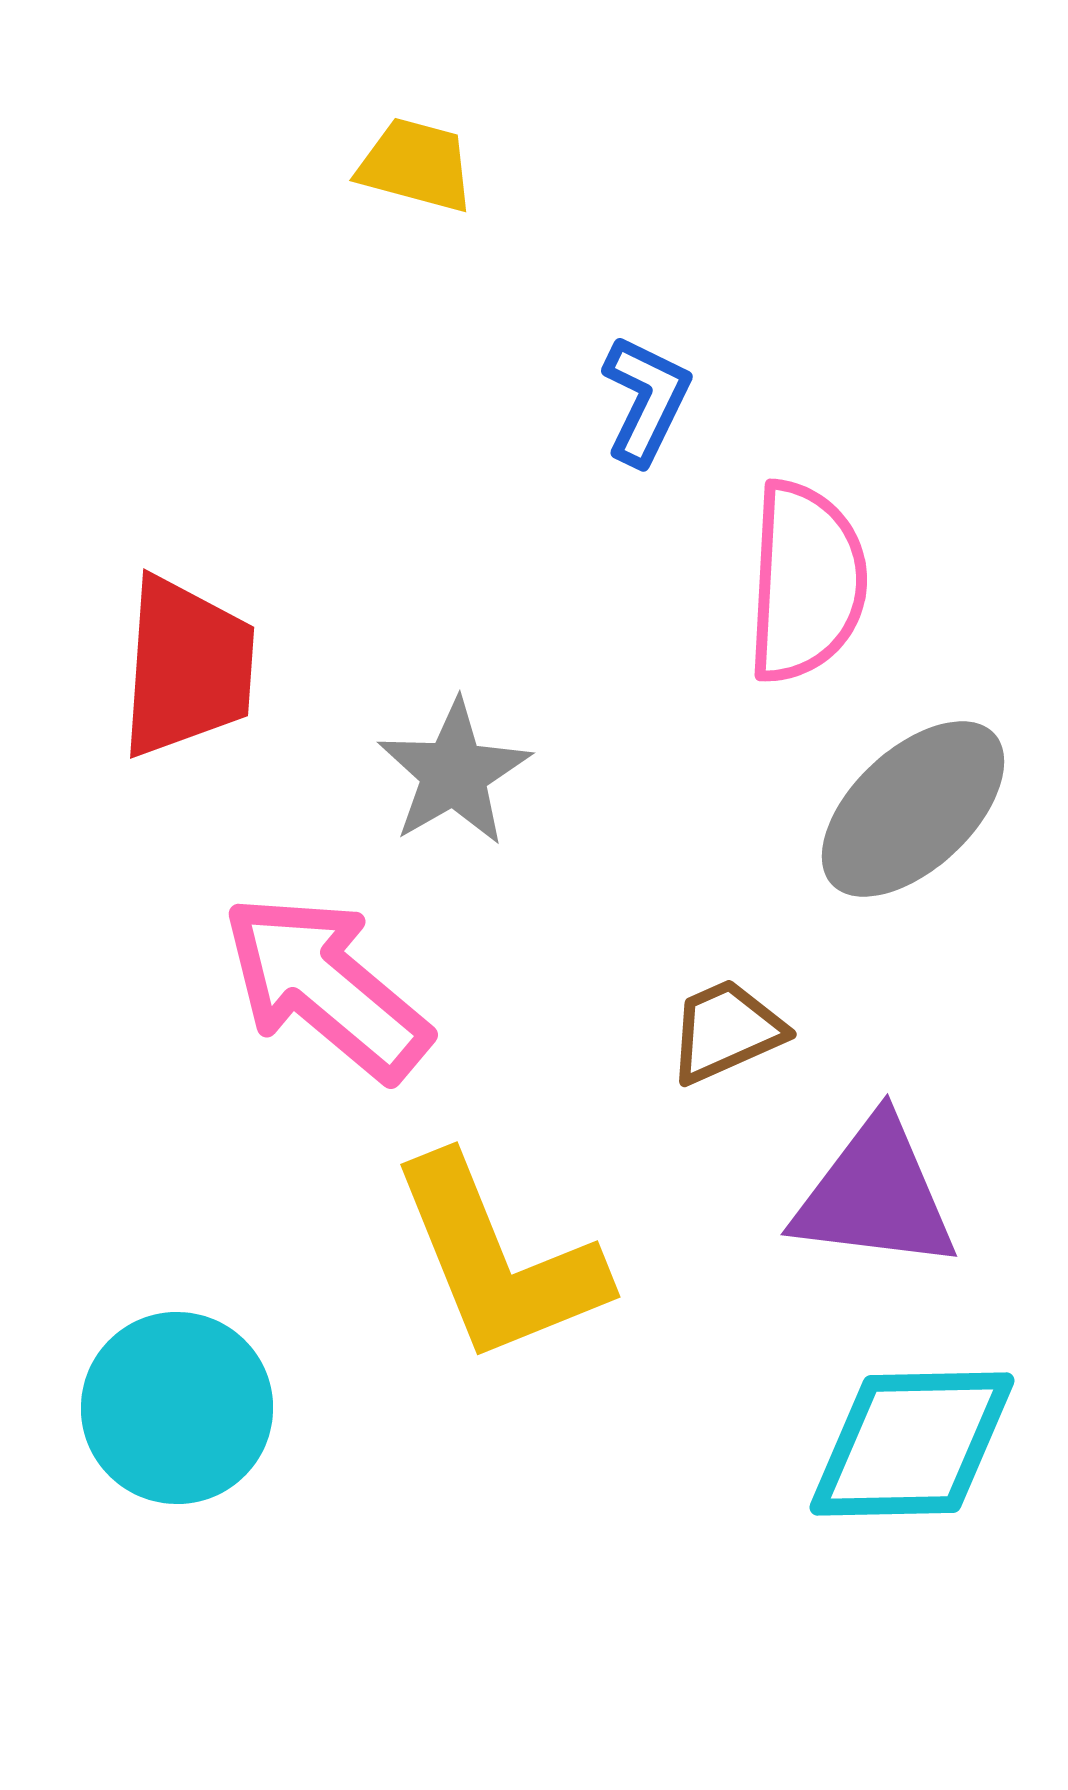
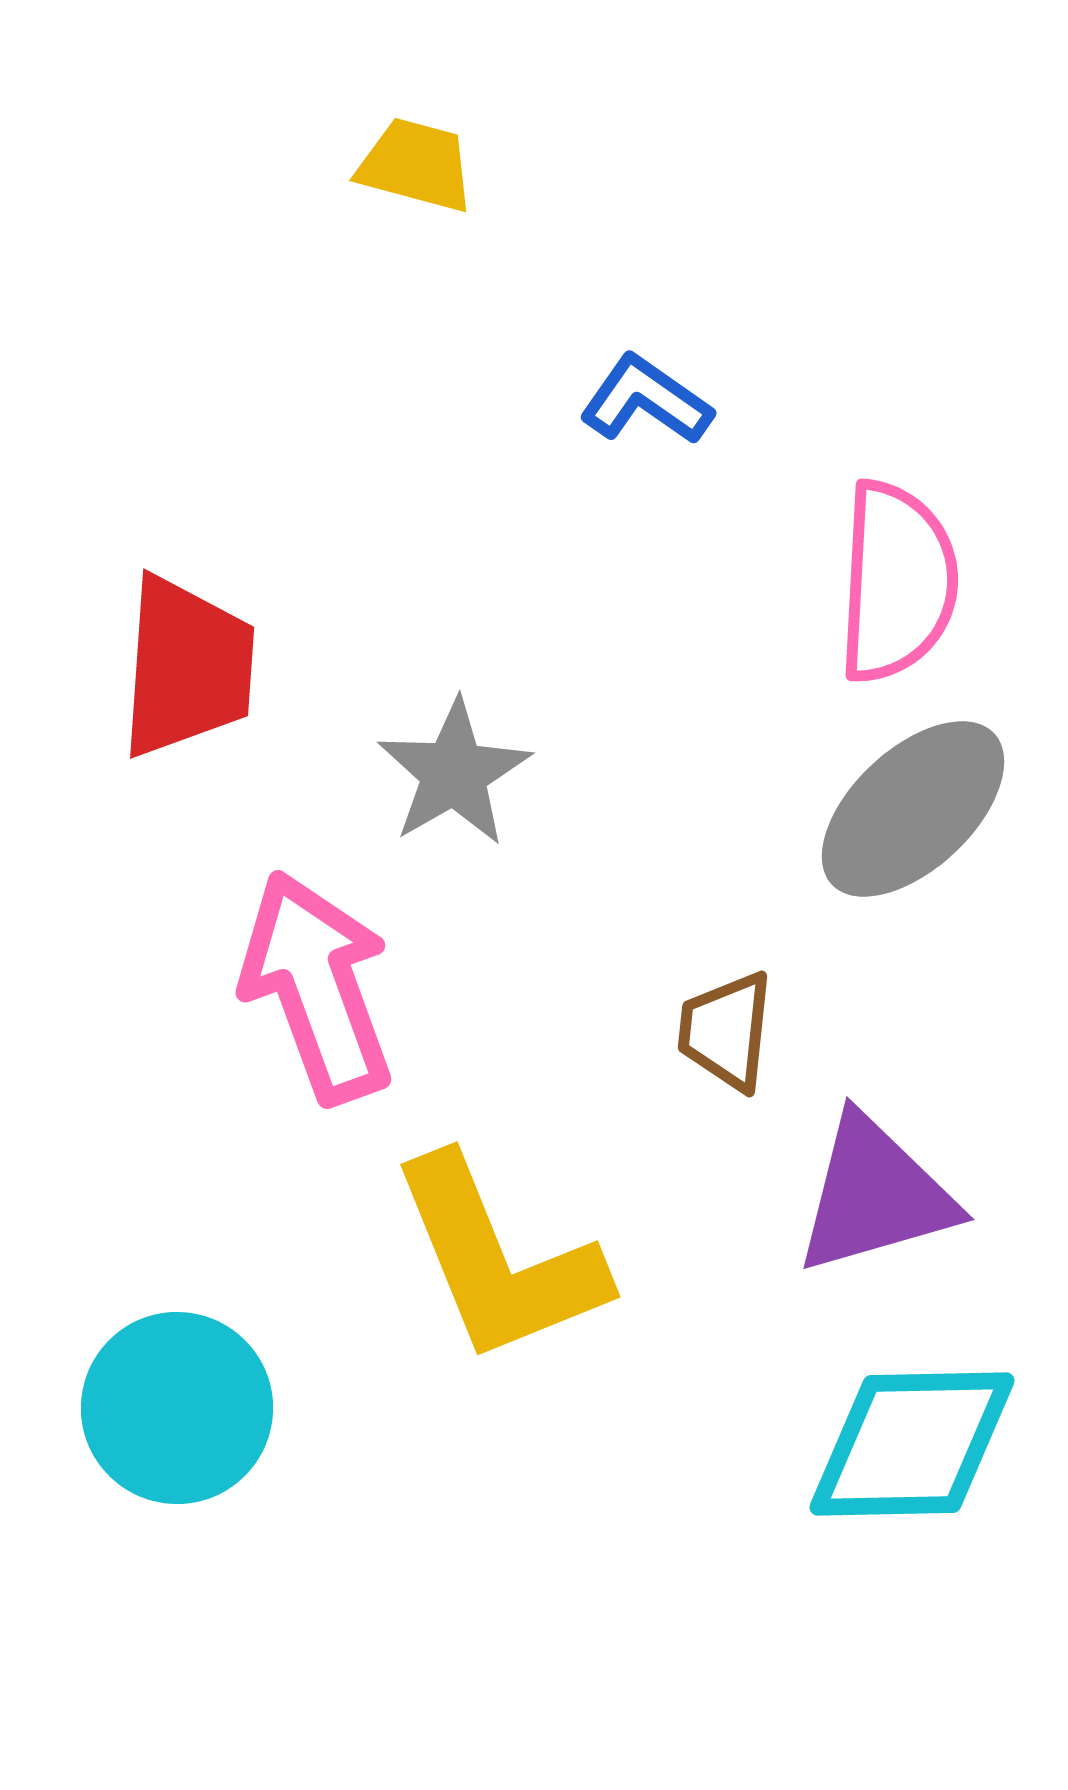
blue L-shape: rotated 81 degrees counterclockwise
pink semicircle: moved 91 px right
pink arrow: moved 9 px left; rotated 30 degrees clockwise
brown trapezoid: rotated 60 degrees counterclockwise
purple triangle: rotated 23 degrees counterclockwise
